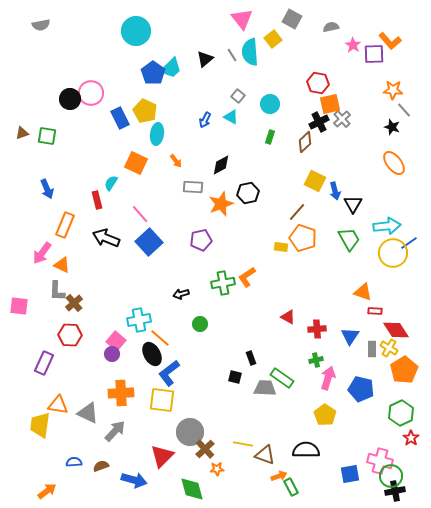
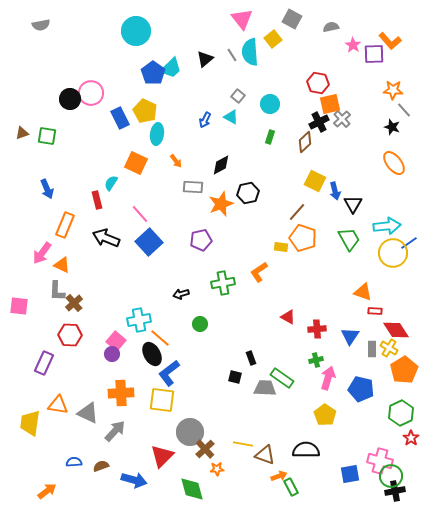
orange L-shape at (247, 277): moved 12 px right, 5 px up
yellow trapezoid at (40, 425): moved 10 px left, 2 px up
